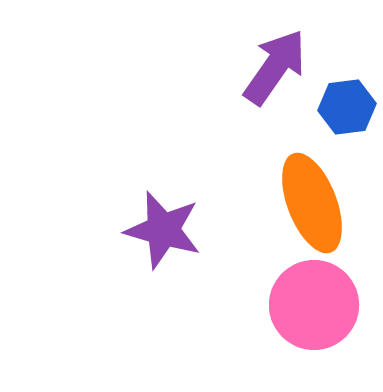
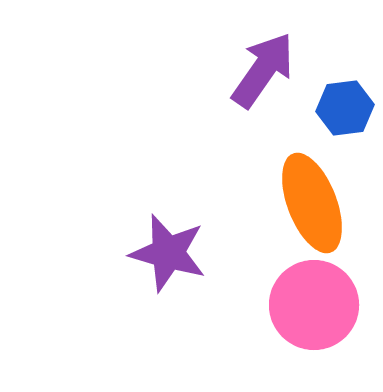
purple arrow: moved 12 px left, 3 px down
blue hexagon: moved 2 px left, 1 px down
purple star: moved 5 px right, 23 px down
